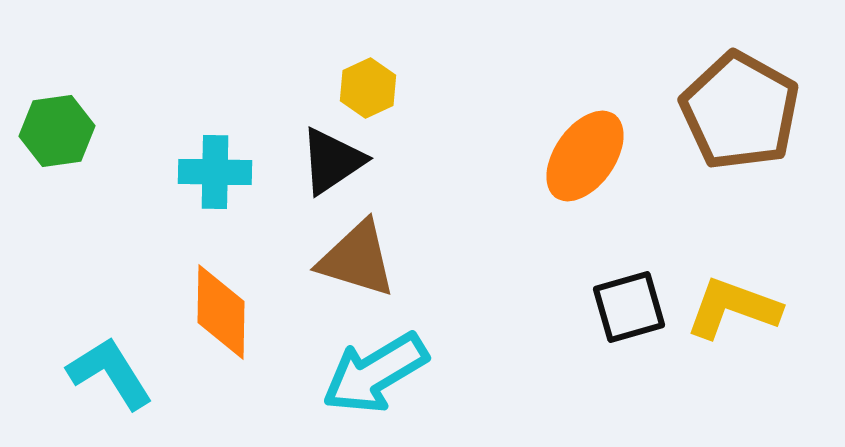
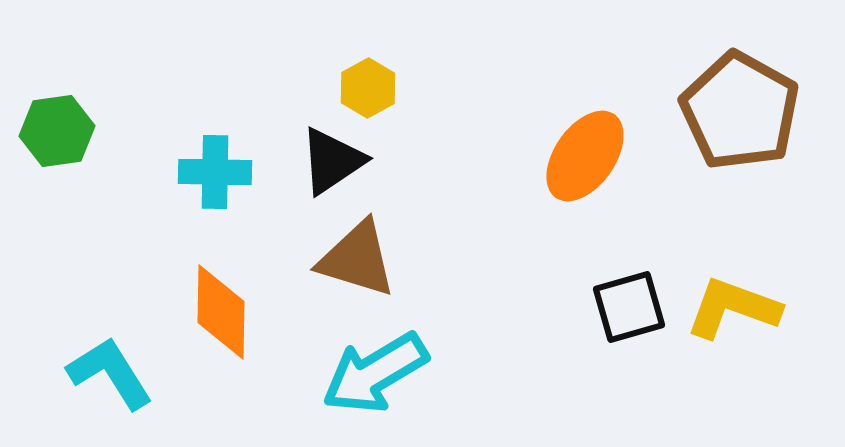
yellow hexagon: rotated 4 degrees counterclockwise
